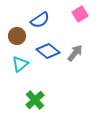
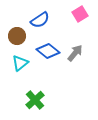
cyan triangle: moved 1 px up
